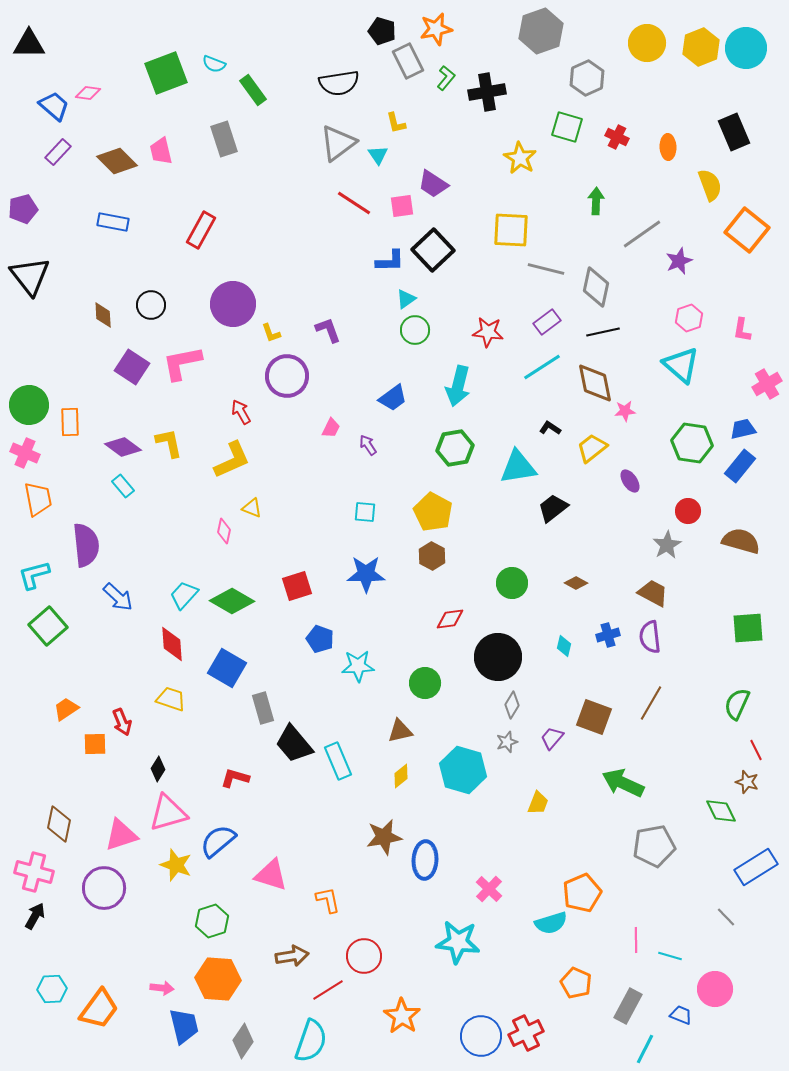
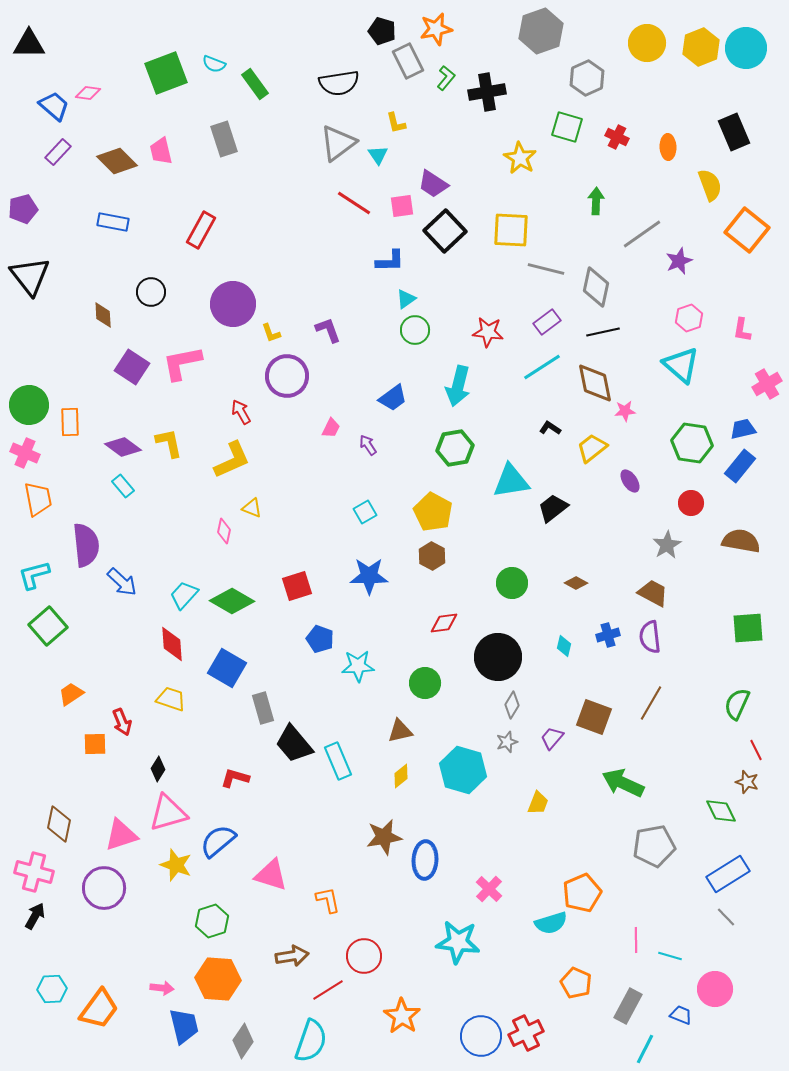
green rectangle at (253, 90): moved 2 px right, 6 px up
black square at (433, 250): moved 12 px right, 19 px up
black circle at (151, 305): moved 13 px up
cyan triangle at (518, 467): moved 7 px left, 14 px down
red circle at (688, 511): moved 3 px right, 8 px up
cyan square at (365, 512): rotated 35 degrees counterclockwise
brown semicircle at (741, 541): rotated 6 degrees counterclockwise
blue star at (366, 574): moved 3 px right, 2 px down
blue arrow at (118, 597): moved 4 px right, 15 px up
red diamond at (450, 619): moved 6 px left, 4 px down
orange trapezoid at (66, 709): moved 5 px right, 15 px up
blue rectangle at (756, 867): moved 28 px left, 7 px down
